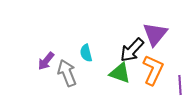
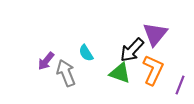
cyan semicircle: rotated 18 degrees counterclockwise
gray arrow: moved 1 px left
purple line: rotated 24 degrees clockwise
